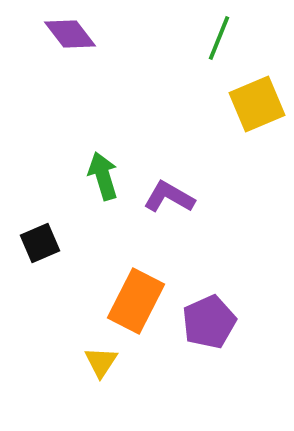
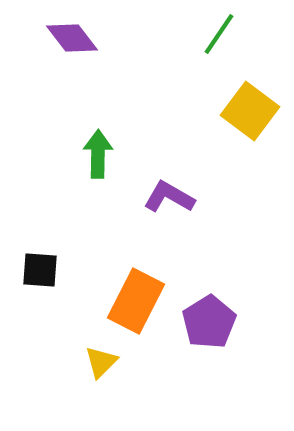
purple diamond: moved 2 px right, 4 px down
green line: moved 4 px up; rotated 12 degrees clockwise
yellow square: moved 7 px left, 7 px down; rotated 30 degrees counterclockwise
green arrow: moved 5 px left, 22 px up; rotated 18 degrees clockwise
black square: moved 27 px down; rotated 27 degrees clockwise
purple pentagon: rotated 8 degrees counterclockwise
yellow triangle: rotated 12 degrees clockwise
